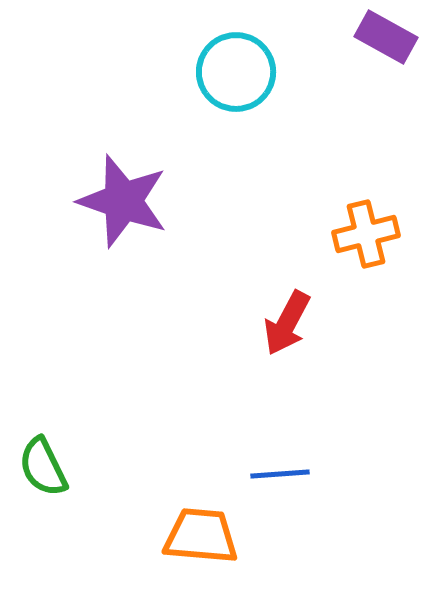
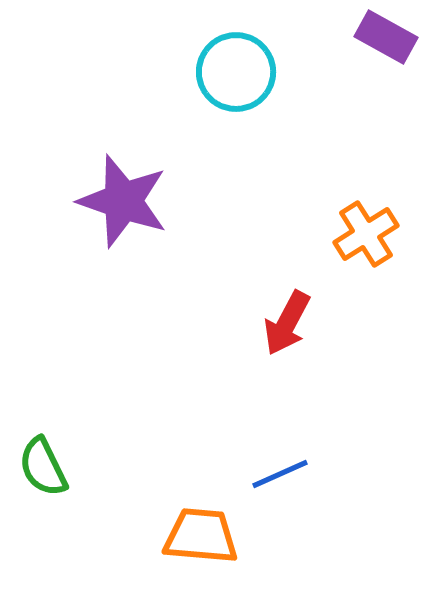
orange cross: rotated 18 degrees counterclockwise
blue line: rotated 20 degrees counterclockwise
